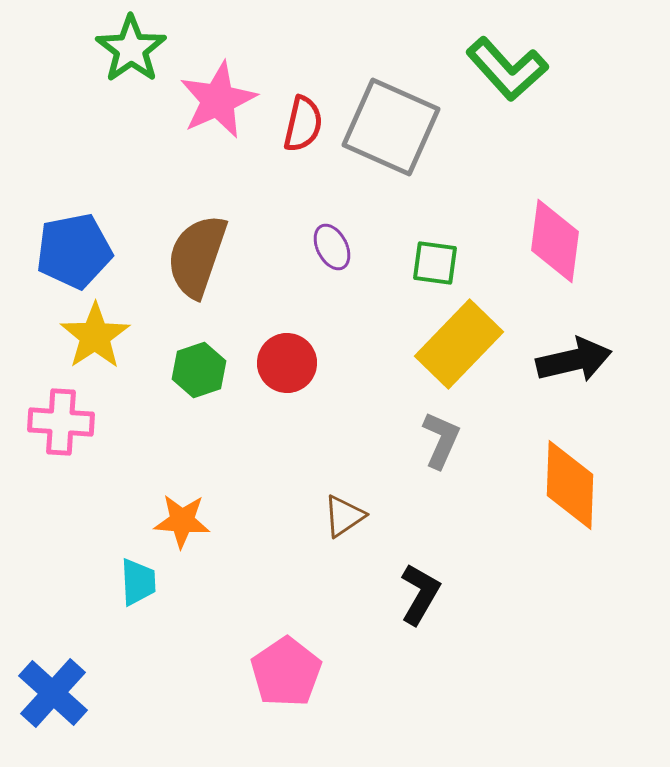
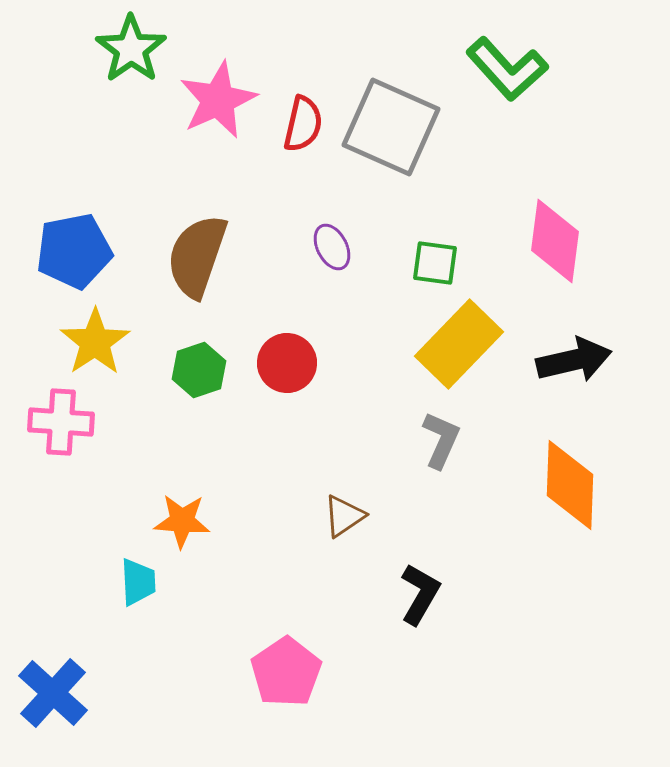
yellow star: moved 6 px down
